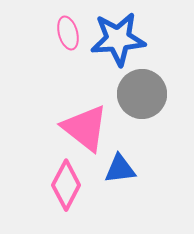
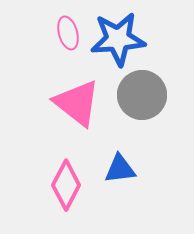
gray circle: moved 1 px down
pink triangle: moved 8 px left, 25 px up
